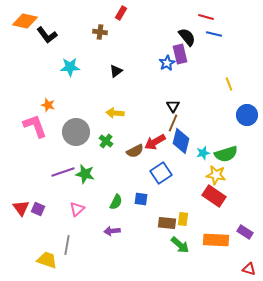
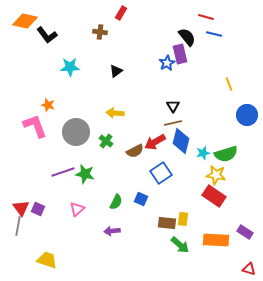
brown line at (173, 123): rotated 54 degrees clockwise
blue square at (141, 199): rotated 16 degrees clockwise
gray line at (67, 245): moved 49 px left, 19 px up
